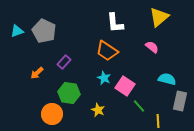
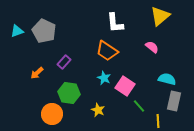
yellow triangle: moved 1 px right, 1 px up
gray rectangle: moved 6 px left
